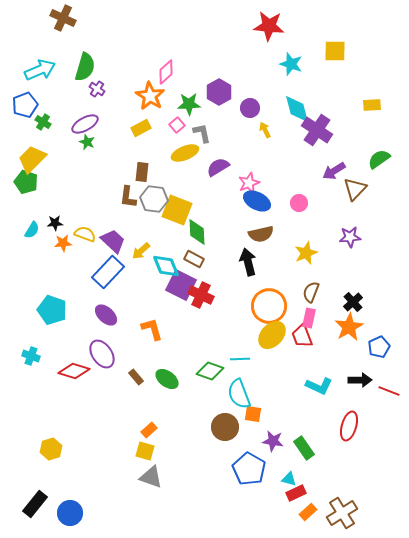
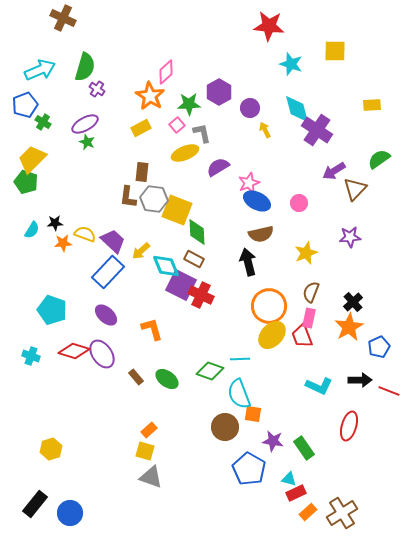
red diamond at (74, 371): moved 20 px up
